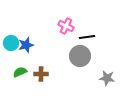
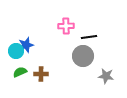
pink cross: rotated 28 degrees counterclockwise
black line: moved 2 px right
cyan circle: moved 5 px right, 8 px down
gray circle: moved 3 px right
gray star: moved 1 px left, 2 px up
